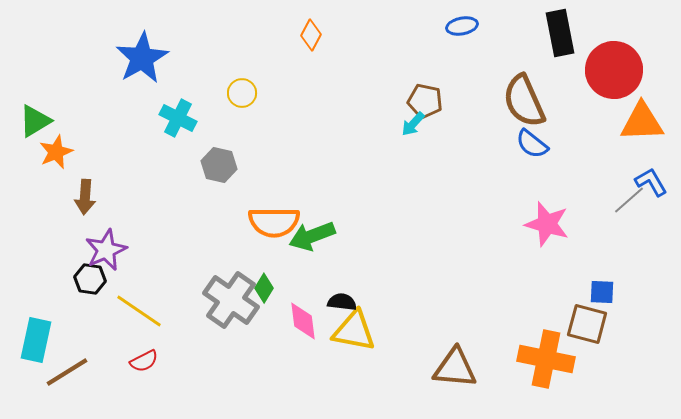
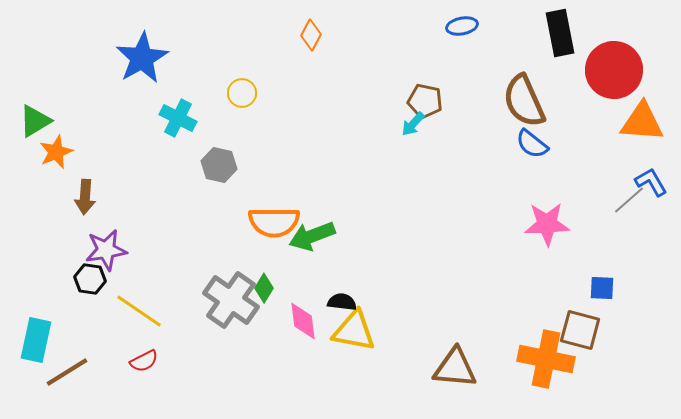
orange triangle: rotated 6 degrees clockwise
pink star: rotated 18 degrees counterclockwise
purple star: rotated 15 degrees clockwise
blue square: moved 4 px up
brown square: moved 7 px left, 6 px down
